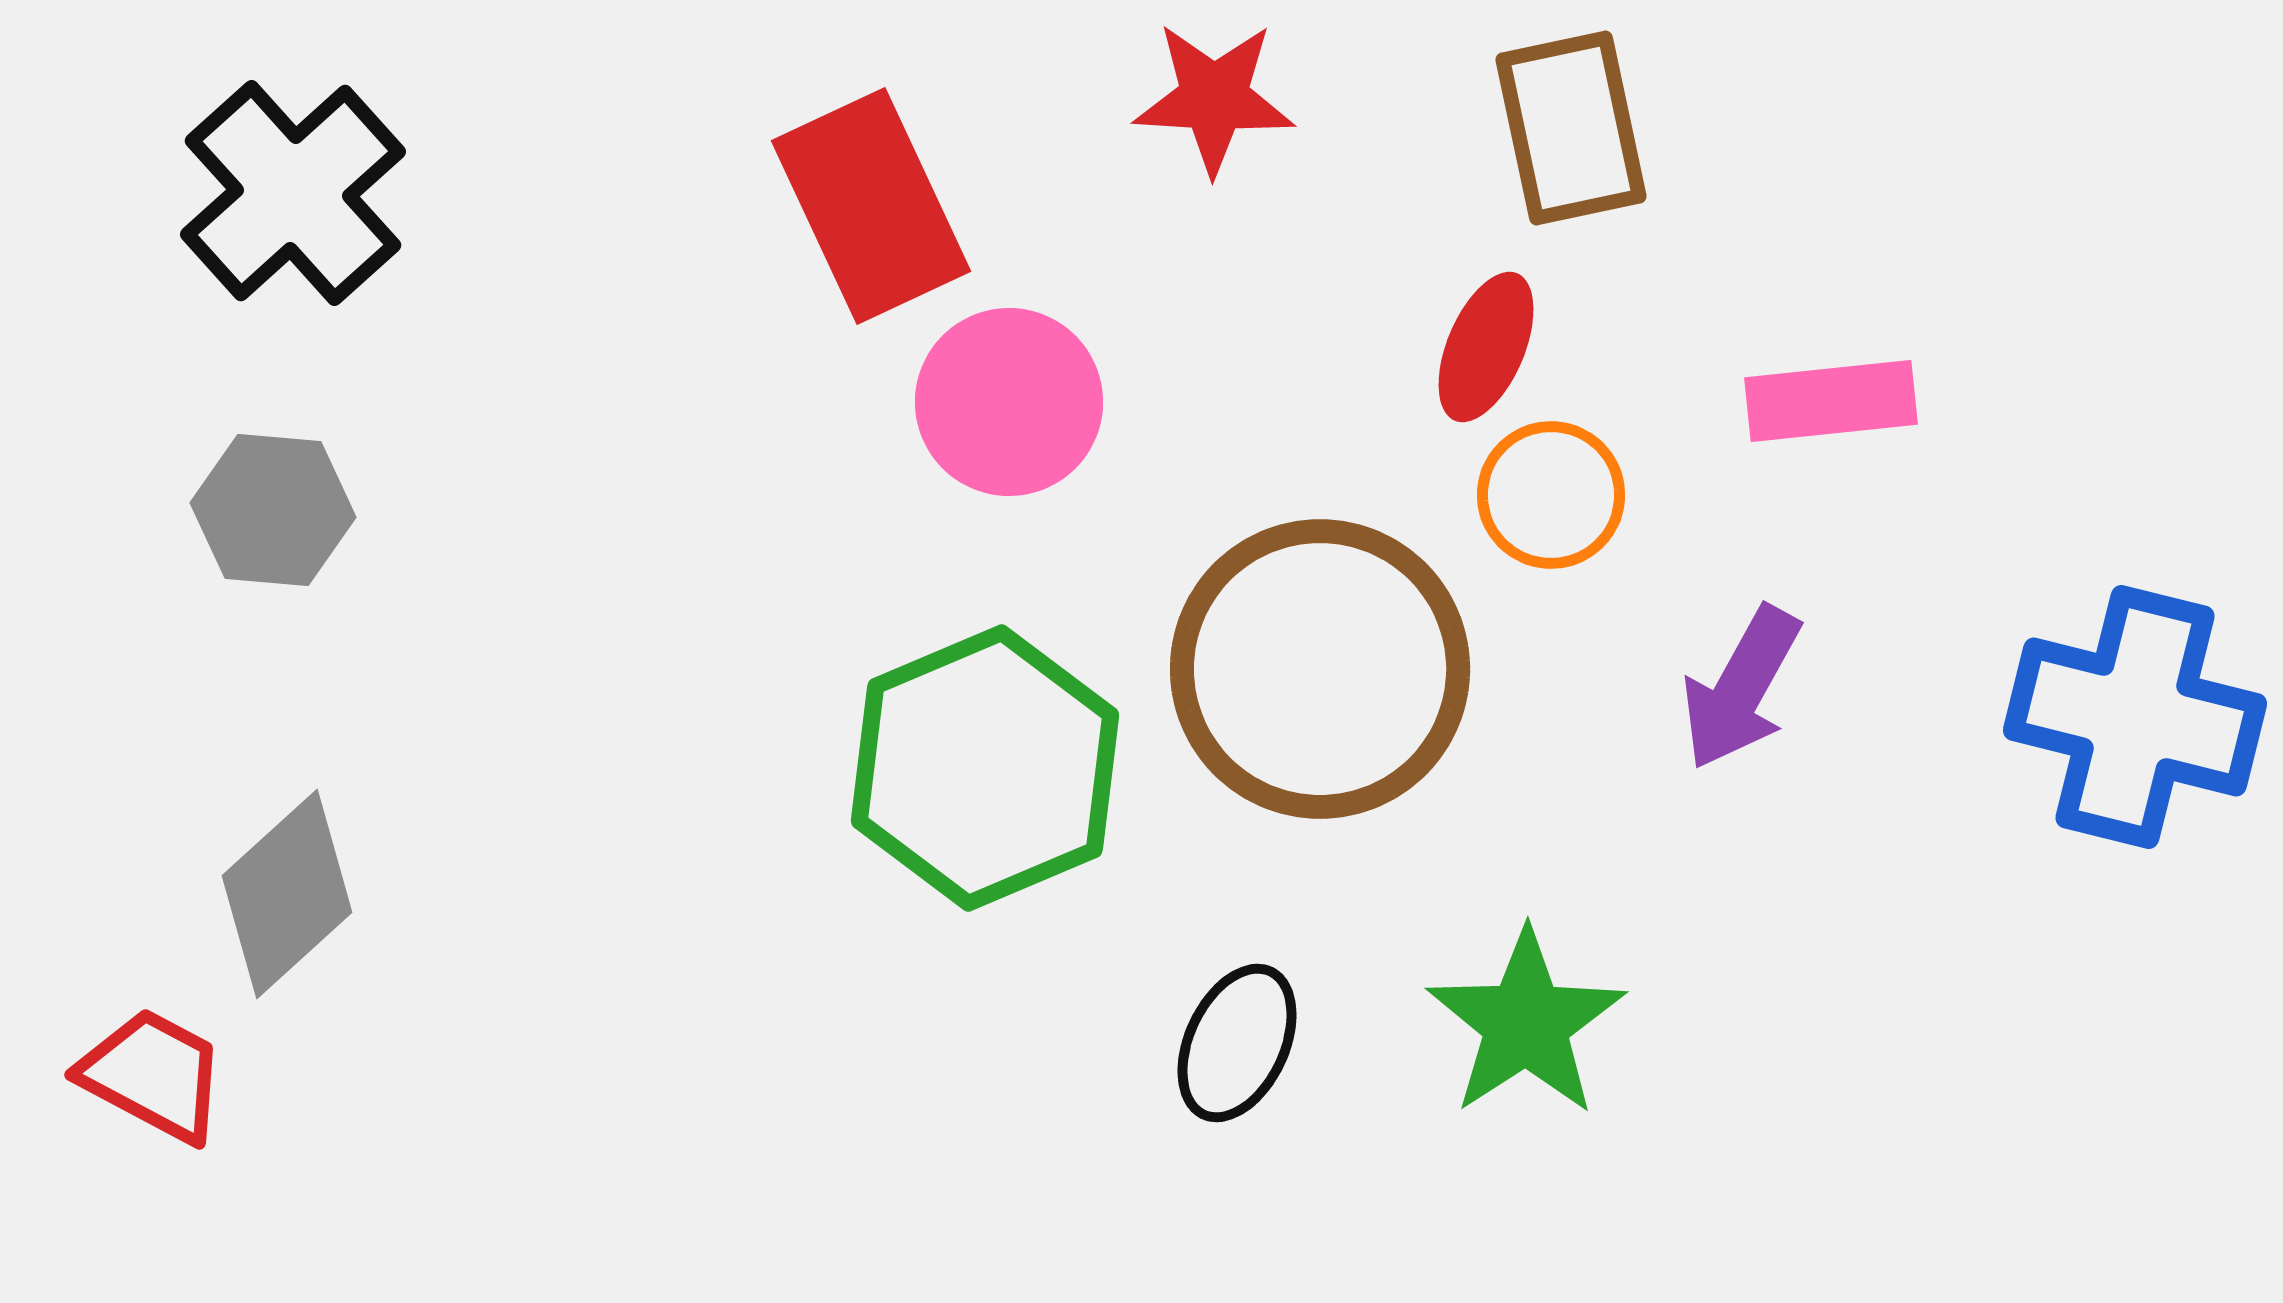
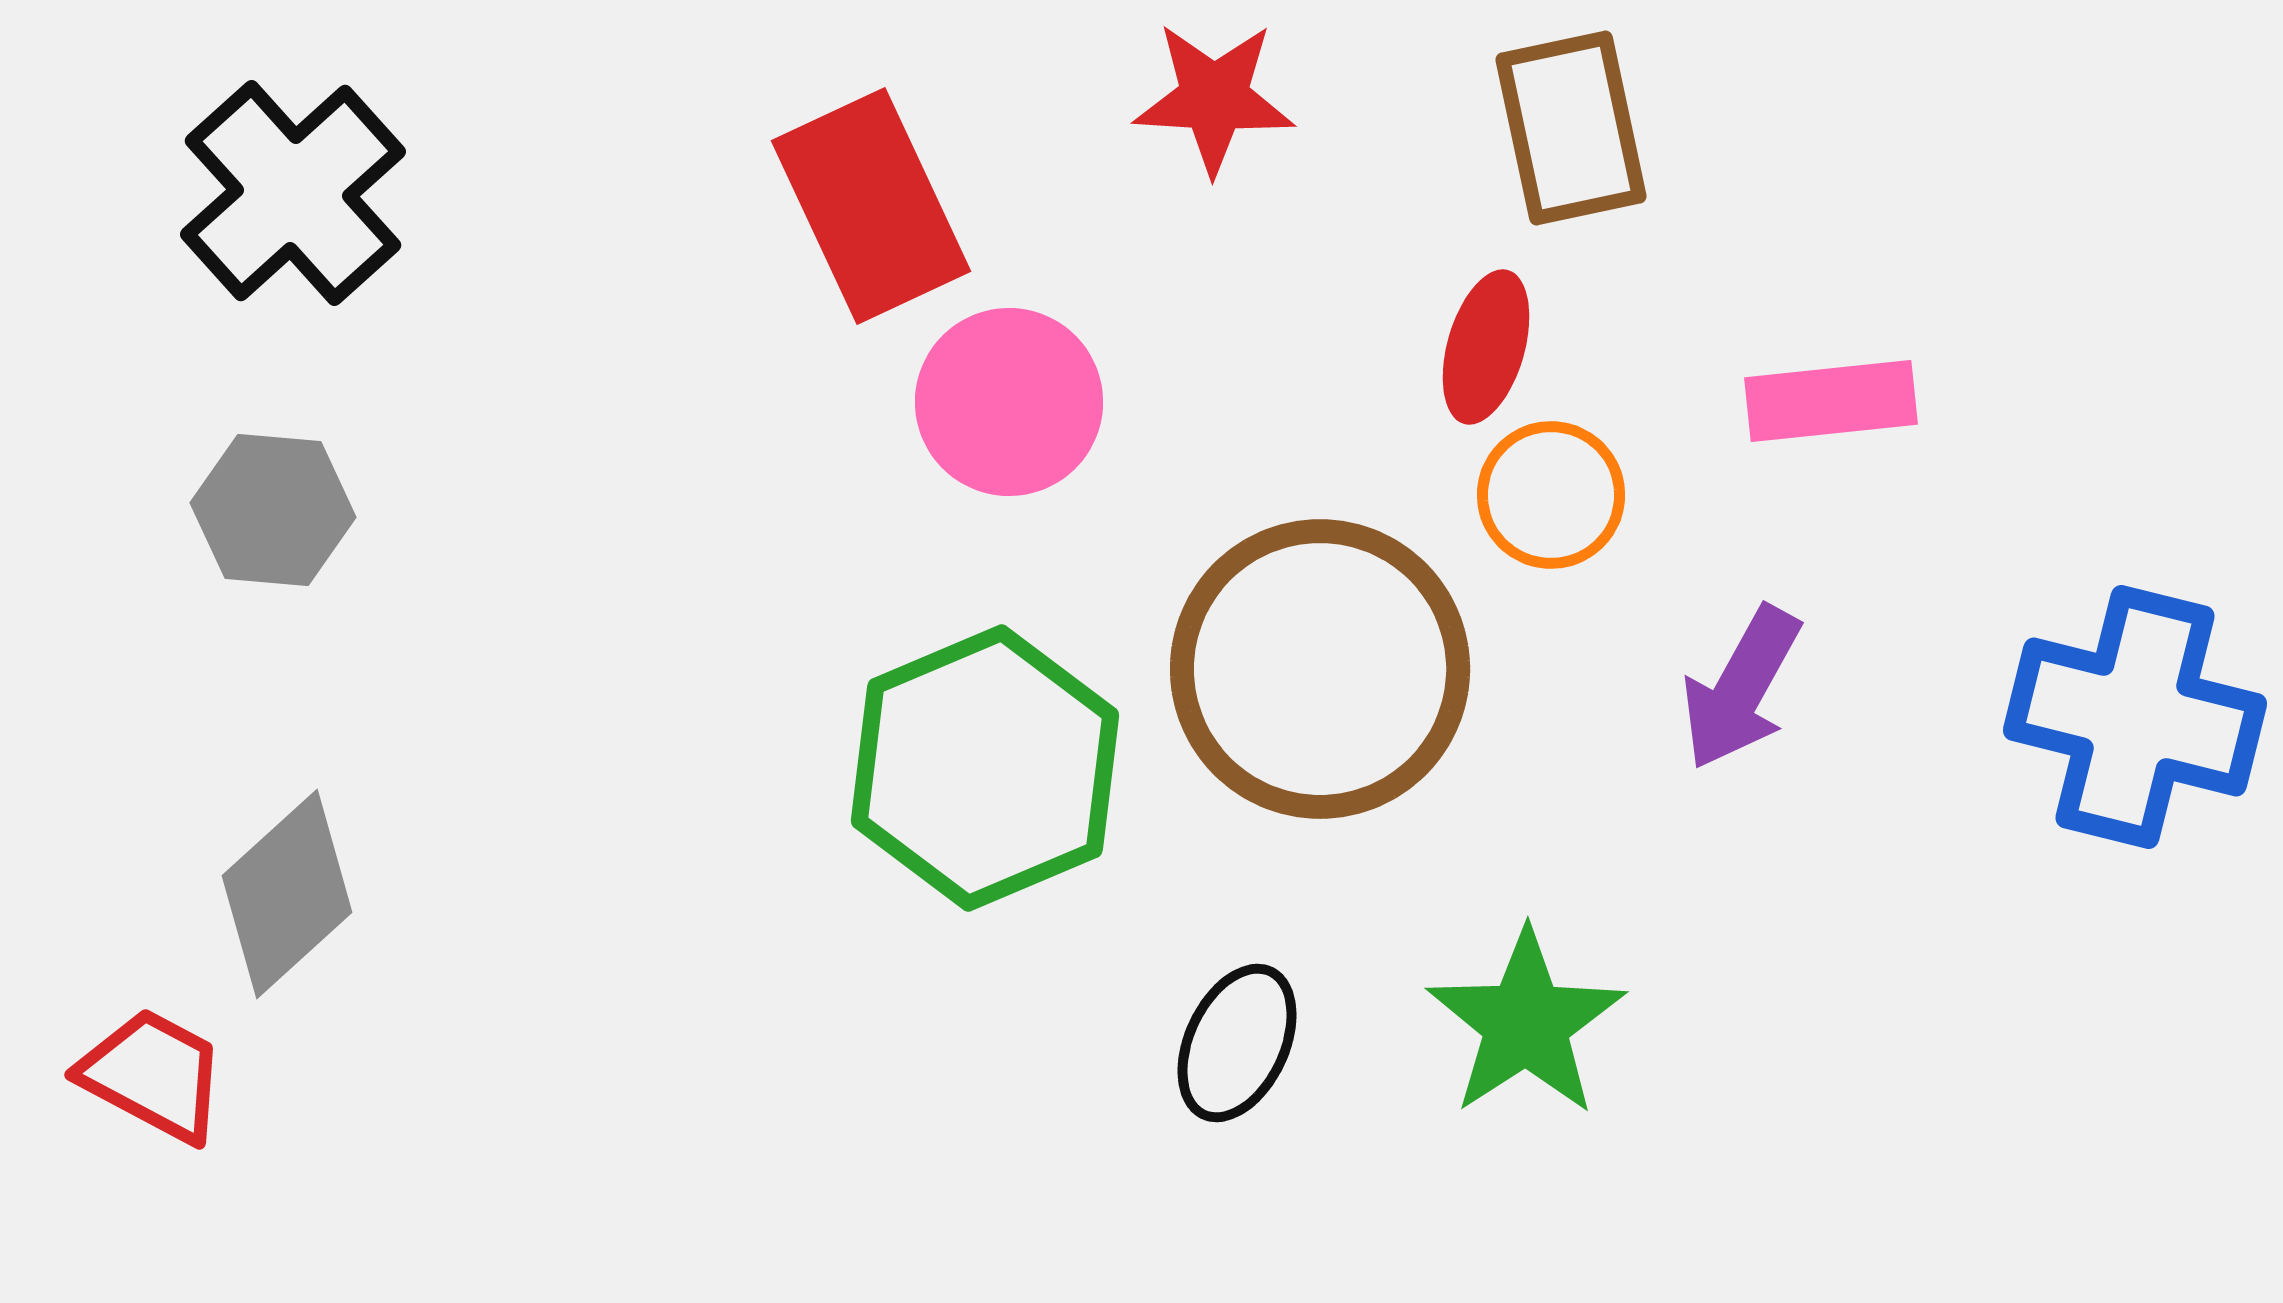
red ellipse: rotated 7 degrees counterclockwise
